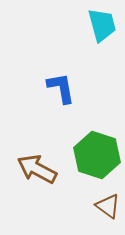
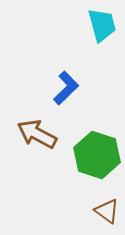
blue L-shape: moved 5 px right; rotated 56 degrees clockwise
brown arrow: moved 35 px up
brown triangle: moved 1 px left, 5 px down
